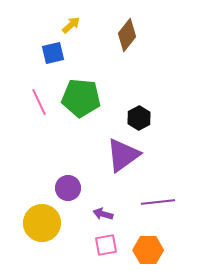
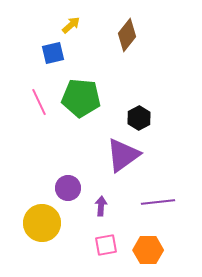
purple arrow: moved 2 px left, 8 px up; rotated 78 degrees clockwise
